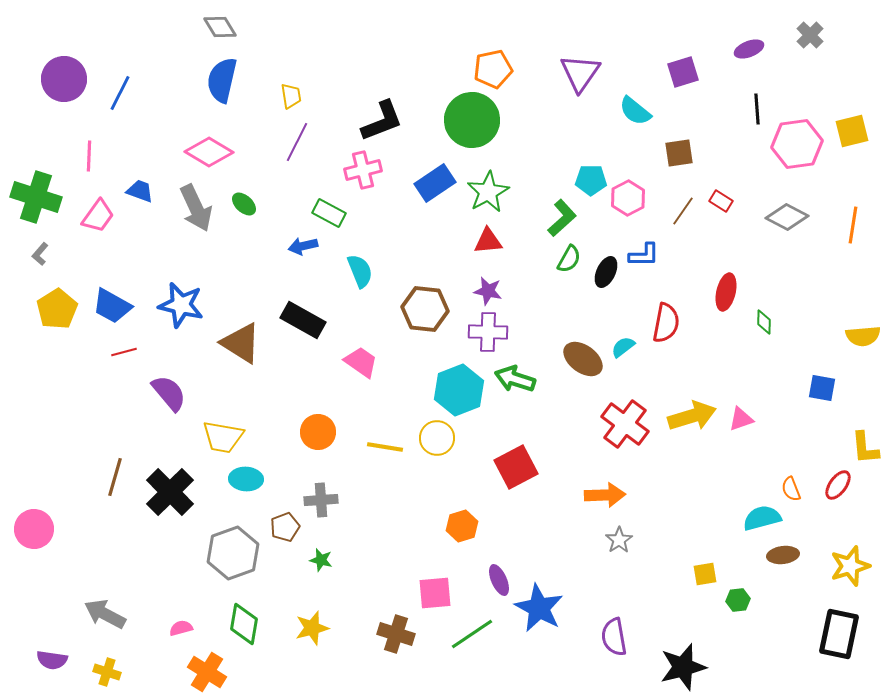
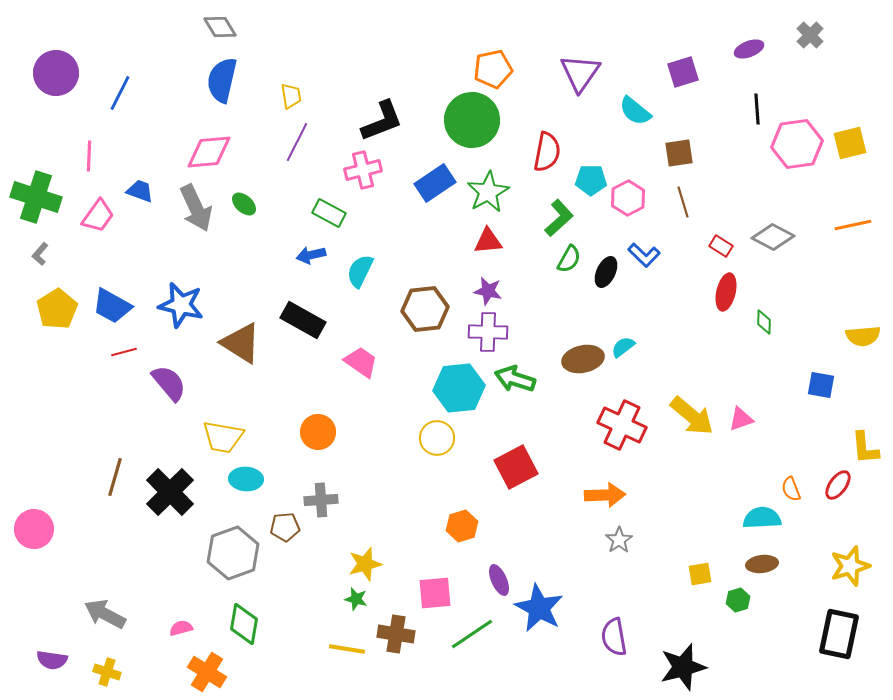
purple circle at (64, 79): moved 8 px left, 6 px up
yellow square at (852, 131): moved 2 px left, 12 px down
pink diamond at (209, 152): rotated 36 degrees counterclockwise
red rectangle at (721, 201): moved 45 px down
brown line at (683, 211): moved 9 px up; rotated 52 degrees counterclockwise
gray diamond at (787, 217): moved 14 px left, 20 px down
green L-shape at (562, 218): moved 3 px left
orange line at (853, 225): rotated 69 degrees clockwise
blue arrow at (303, 246): moved 8 px right, 9 px down
blue L-shape at (644, 255): rotated 44 degrees clockwise
cyan semicircle at (360, 271): rotated 132 degrees counterclockwise
brown hexagon at (425, 309): rotated 12 degrees counterclockwise
red semicircle at (666, 323): moved 119 px left, 171 px up
brown ellipse at (583, 359): rotated 48 degrees counterclockwise
blue square at (822, 388): moved 1 px left, 3 px up
cyan hexagon at (459, 390): moved 2 px up; rotated 15 degrees clockwise
purple semicircle at (169, 393): moved 10 px up
yellow arrow at (692, 416): rotated 57 degrees clockwise
red cross at (625, 424): moved 3 px left, 1 px down; rotated 12 degrees counterclockwise
yellow line at (385, 447): moved 38 px left, 202 px down
cyan semicircle at (762, 518): rotated 12 degrees clockwise
brown pentagon at (285, 527): rotated 16 degrees clockwise
brown ellipse at (783, 555): moved 21 px left, 9 px down
green star at (321, 560): moved 35 px right, 39 px down
yellow square at (705, 574): moved 5 px left
green hexagon at (738, 600): rotated 10 degrees counterclockwise
yellow star at (312, 628): moved 53 px right, 64 px up
brown cross at (396, 634): rotated 9 degrees counterclockwise
